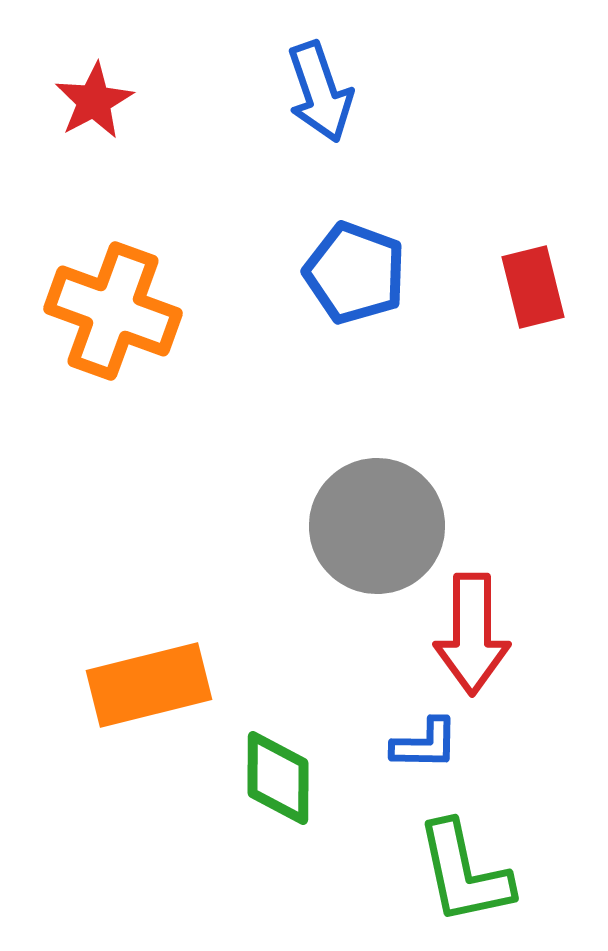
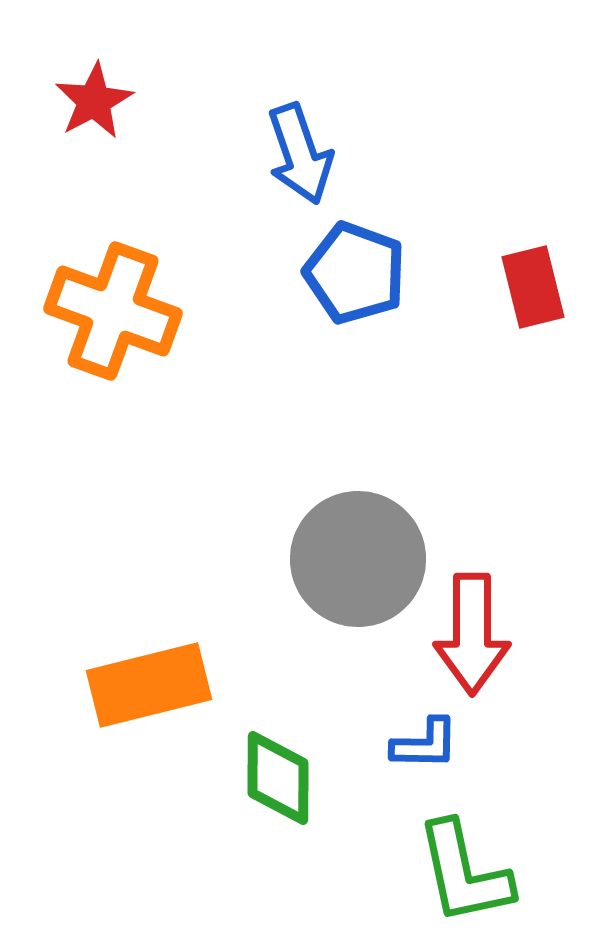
blue arrow: moved 20 px left, 62 px down
gray circle: moved 19 px left, 33 px down
